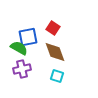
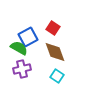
blue square: rotated 18 degrees counterclockwise
cyan square: rotated 16 degrees clockwise
